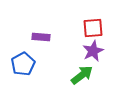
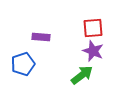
purple star: rotated 25 degrees counterclockwise
blue pentagon: rotated 10 degrees clockwise
